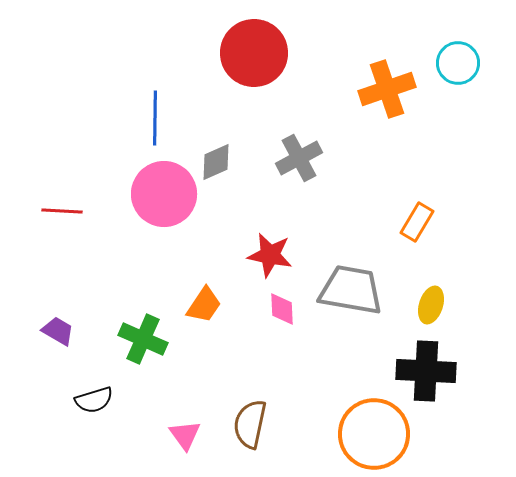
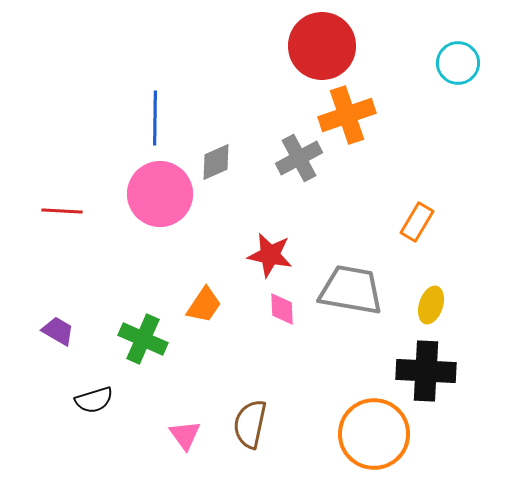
red circle: moved 68 px right, 7 px up
orange cross: moved 40 px left, 26 px down
pink circle: moved 4 px left
